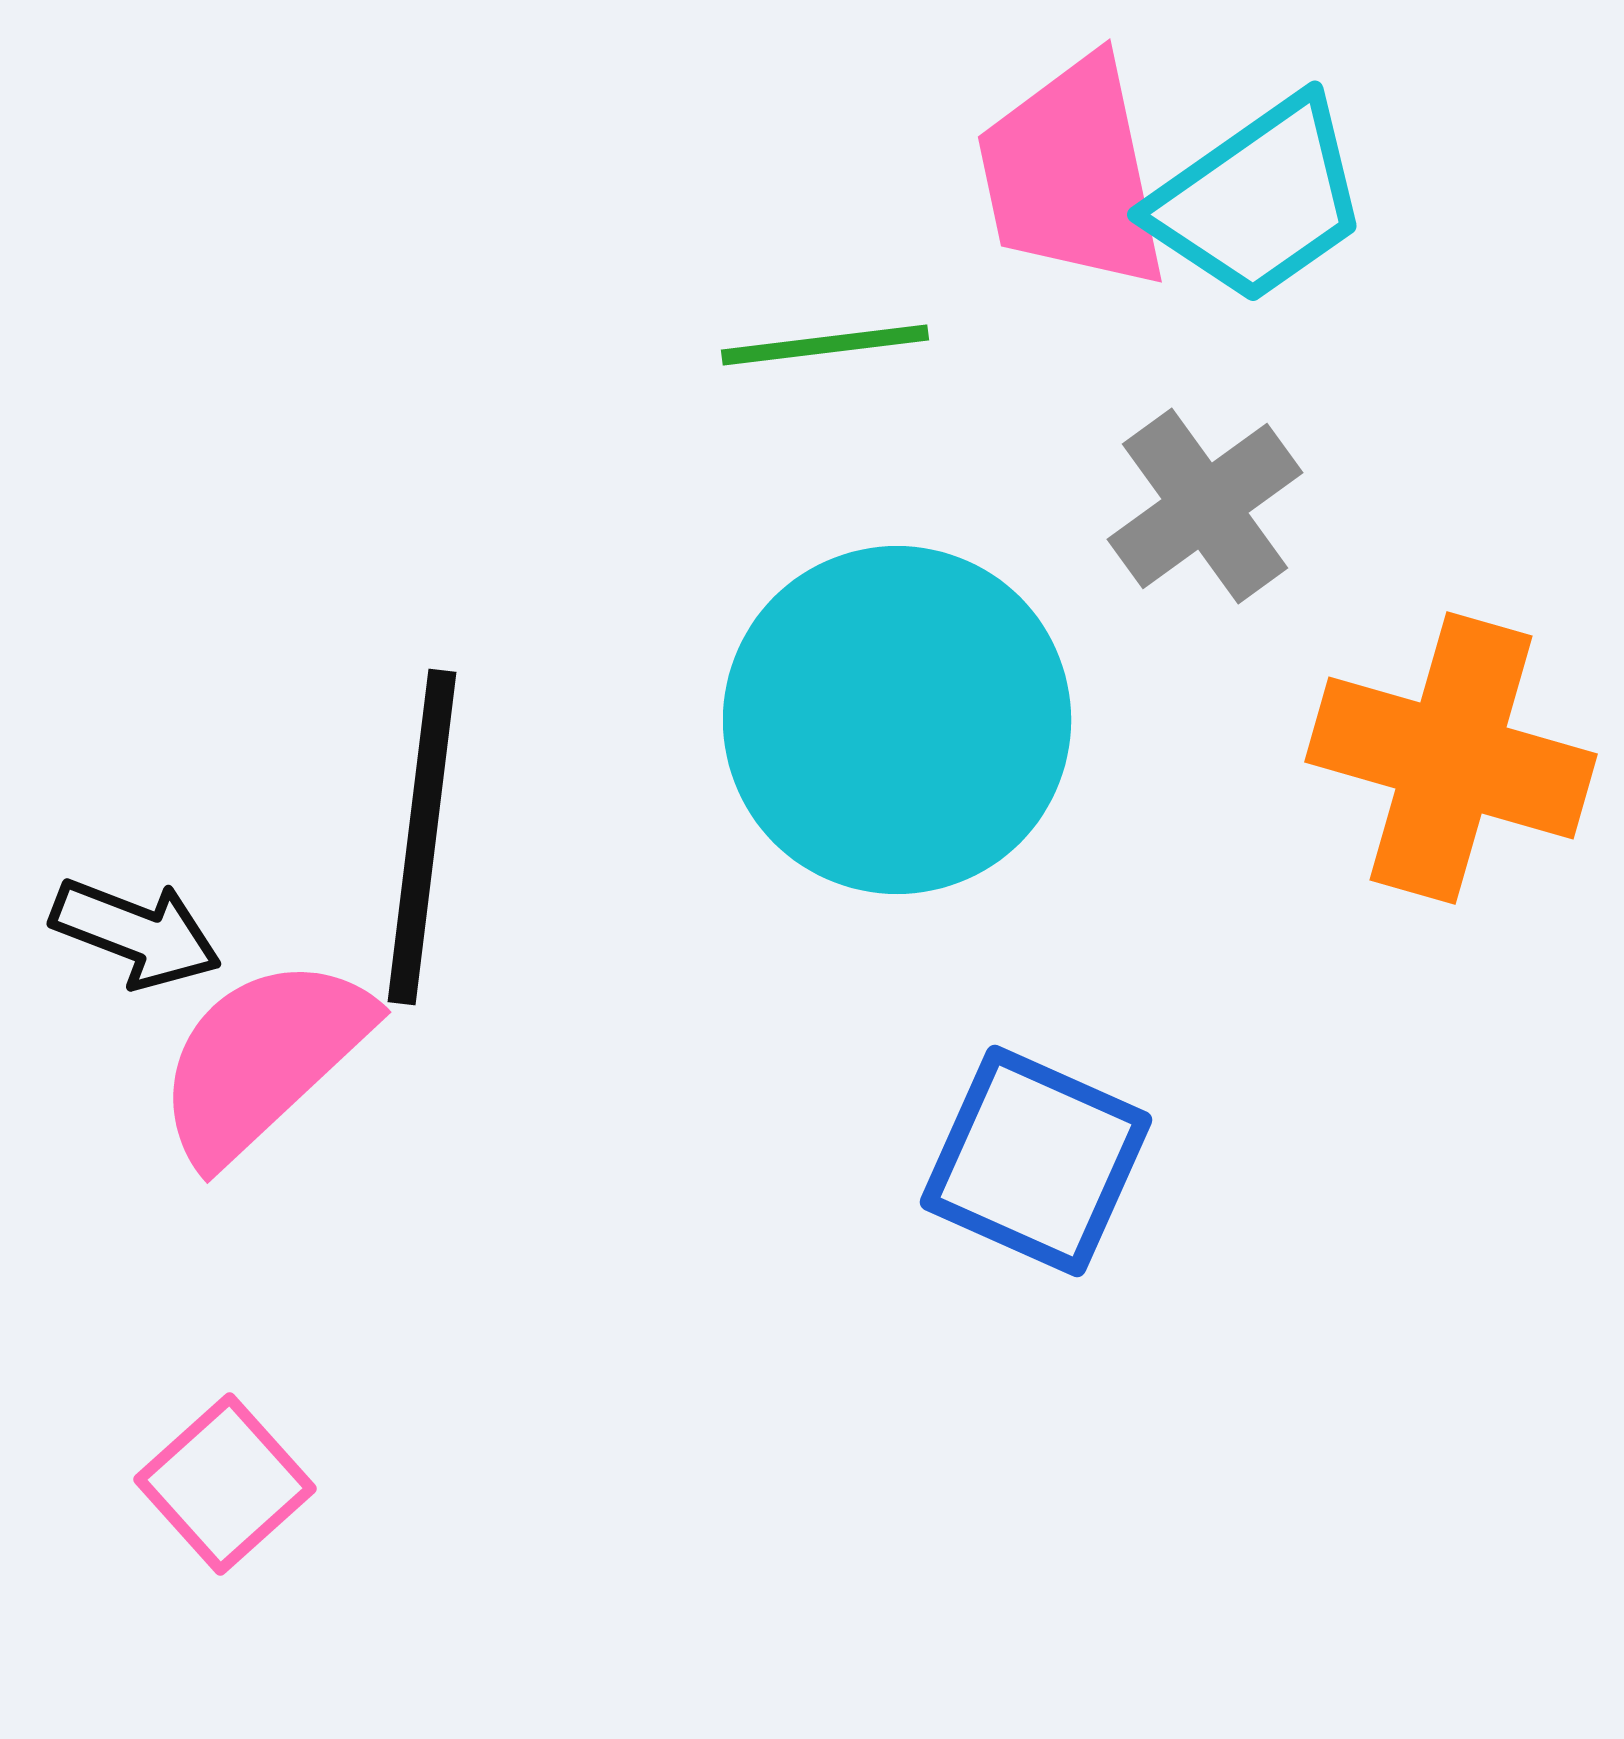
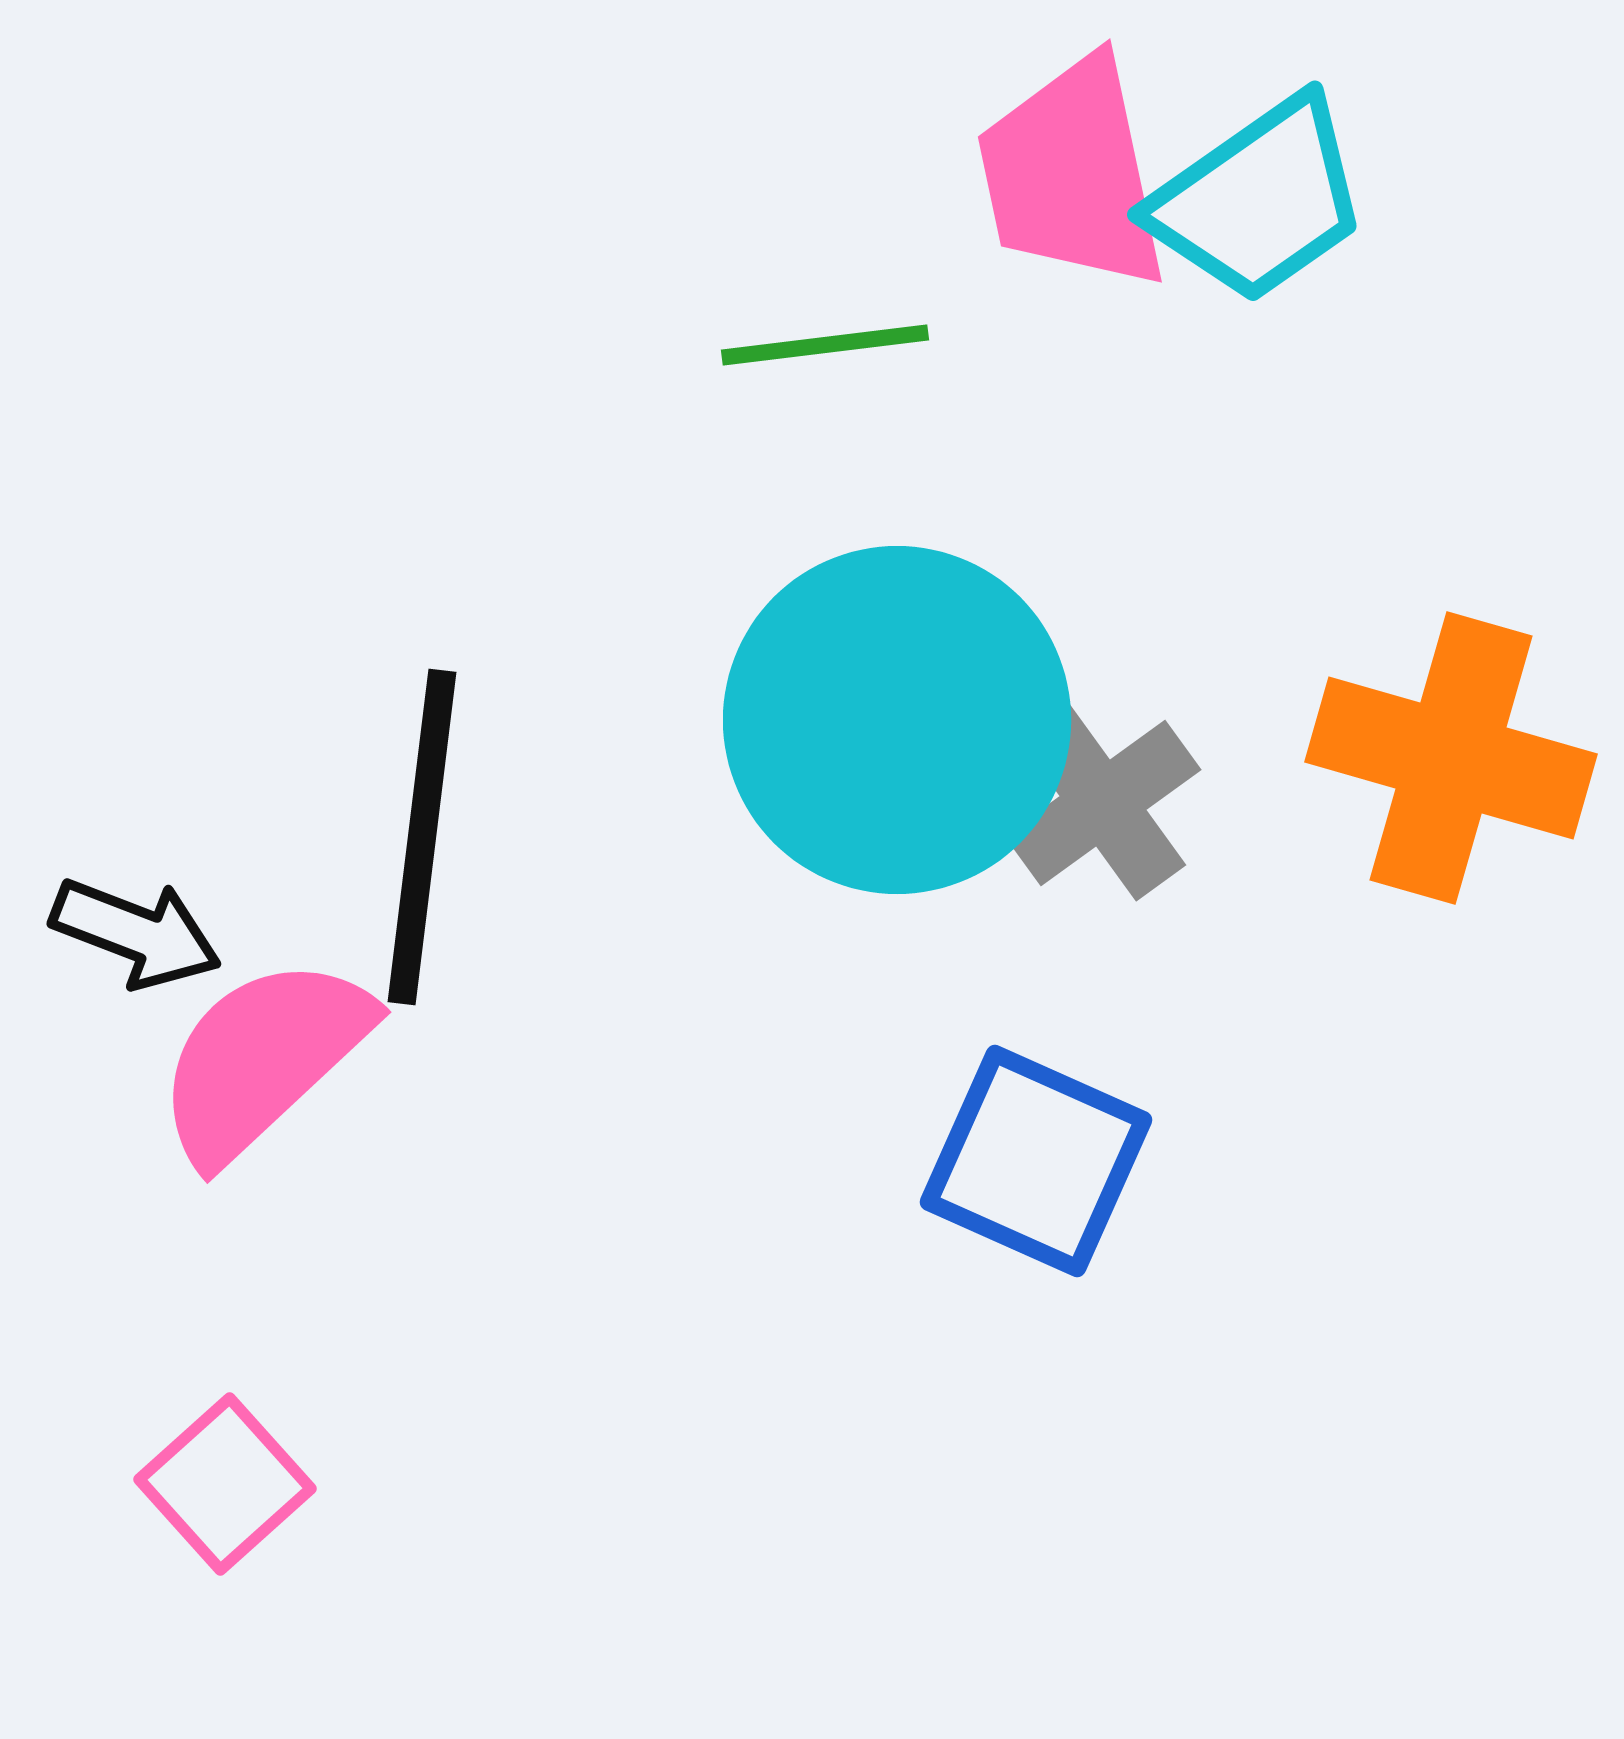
gray cross: moved 102 px left, 297 px down
